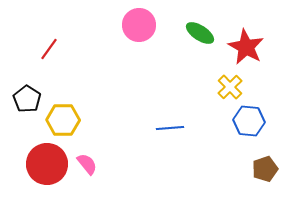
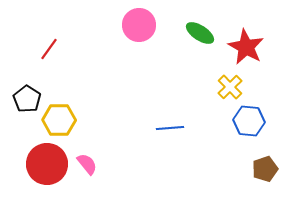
yellow hexagon: moved 4 px left
